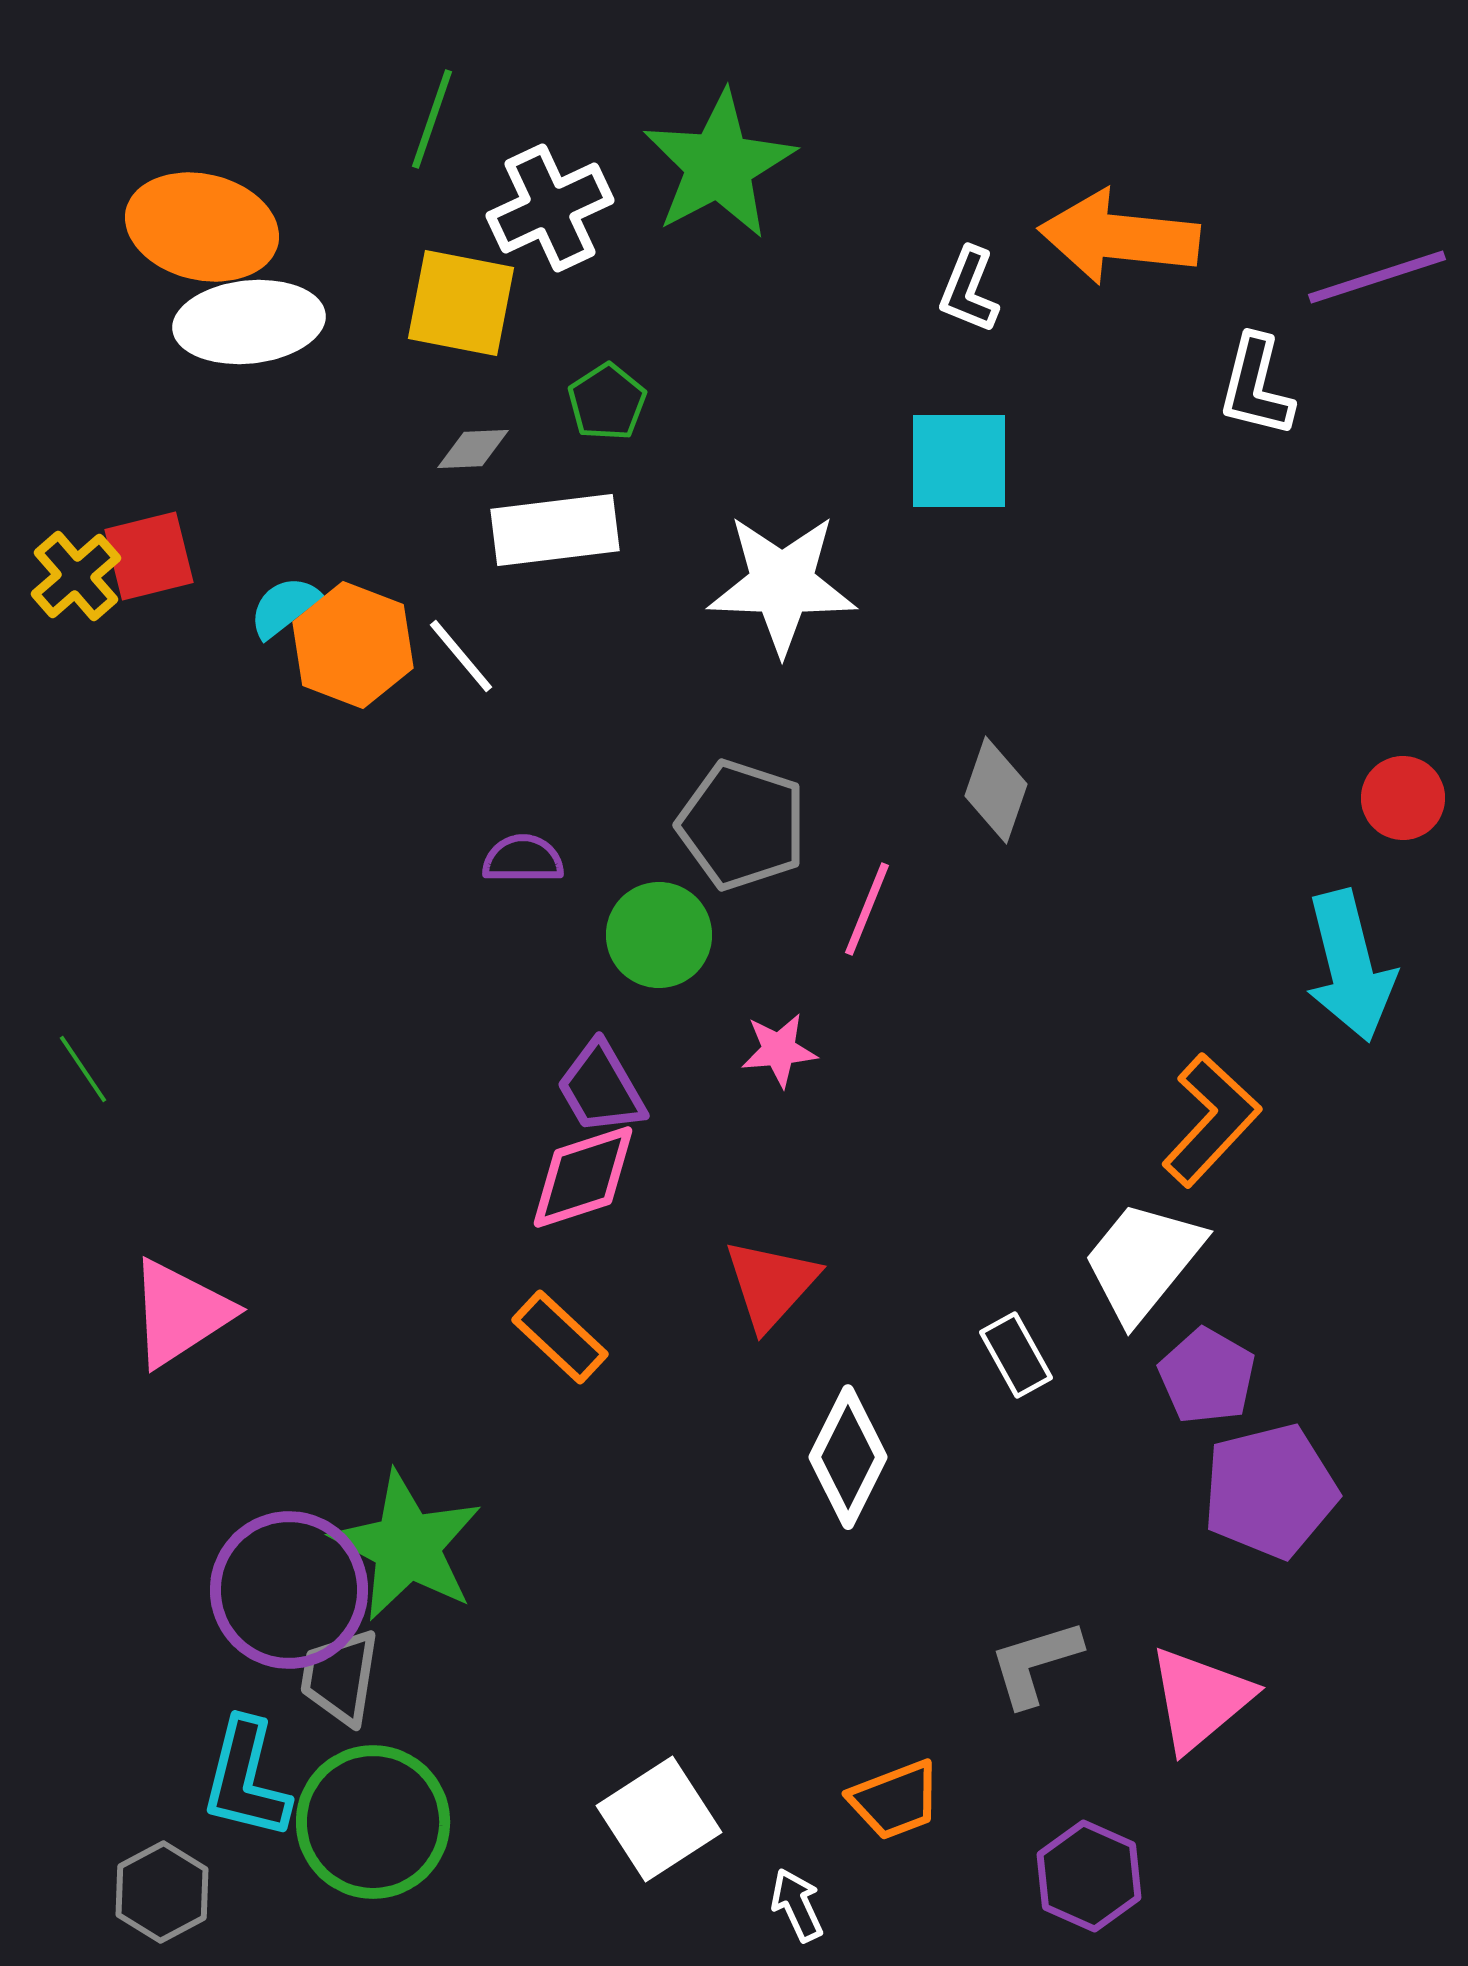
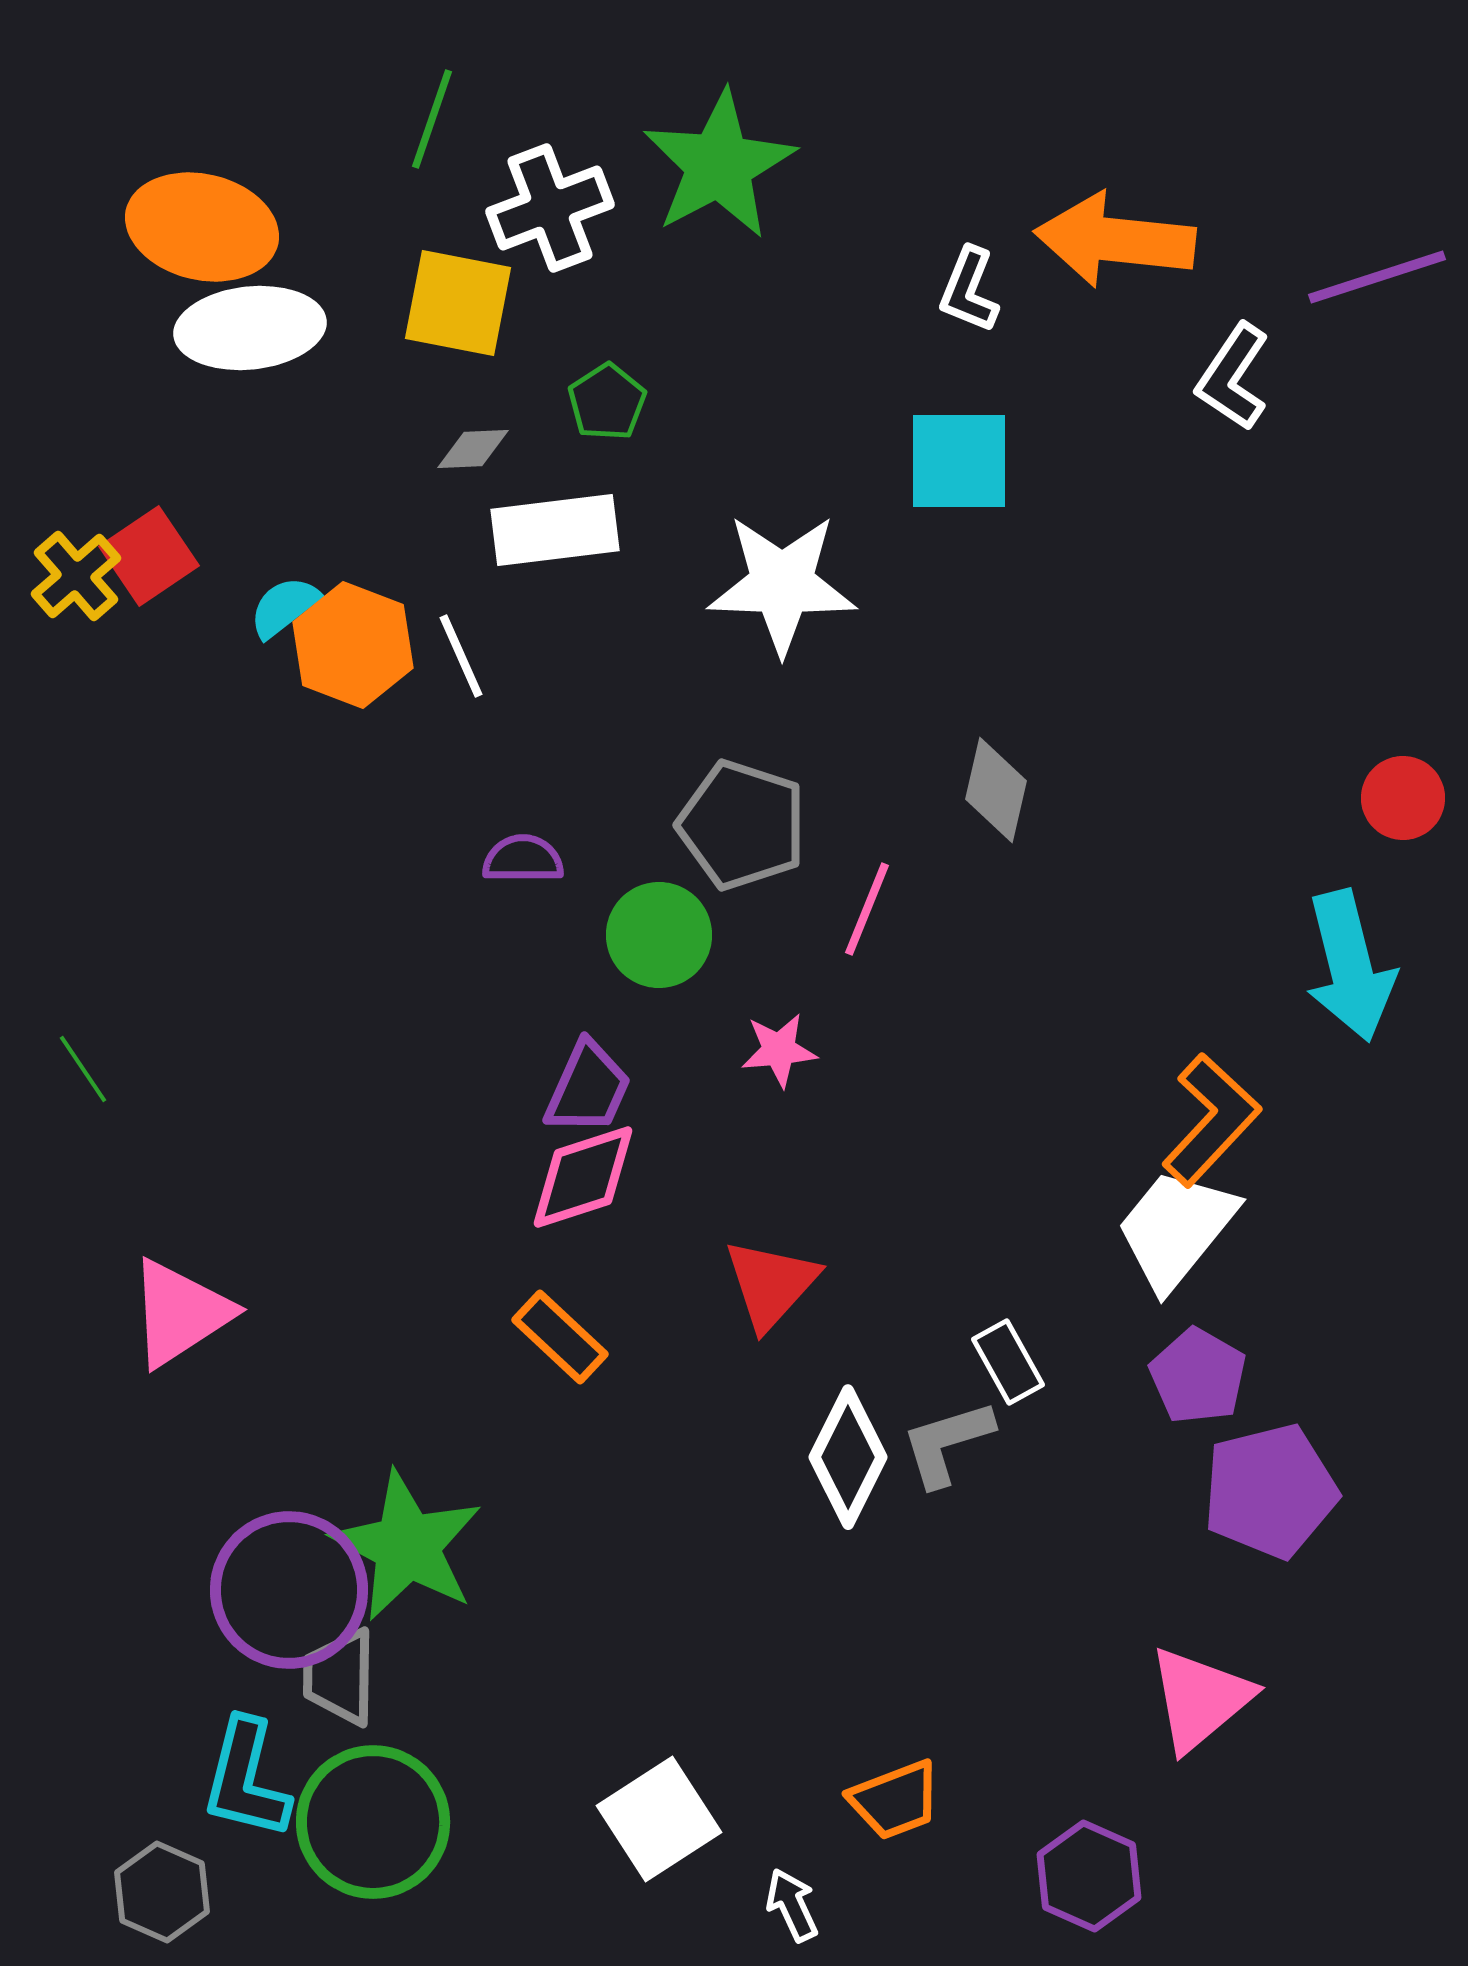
white cross at (550, 208): rotated 4 degrees clockwise
orange arrow at (1119, 237): moved 4 px left, 3 px down
yellow square at (461, 303): moved 3 px left
white ellipse at (249, 322): moved 1 px right, 6 px down
white L-shape at (1256, 386): moved 23 px left, 9 px up; rotated 20 degrees clockwise
red square at (149, 556): rotated 20 degrees counterclockwise
white line at (461, 656): rotated 16 degrees clockwise
gray diamond at (996, 790): rotated 6 degrees counterclockwise
purple trapezoid at (601, 1088): moved 13 px left; rotated 126 degrees counterclockwise
white trapezoid at (1143, 1261): moved 33 px right, 32 px up
white rectangle at (1016, 1355): moved 8 px left, 7 px down
purple pentagon at (1207, 1376): moved 9 px left
gray L-shape at (1035, 1663): moved 88 px left, 220 px up
gray trapezoid at (340, 1677): rotated 8 degrees counterclockwise
gray hexagon at (162, 1892): rotated 8 degrees counterclockwise
white arrow at (797, 1905): moved 5 px left
